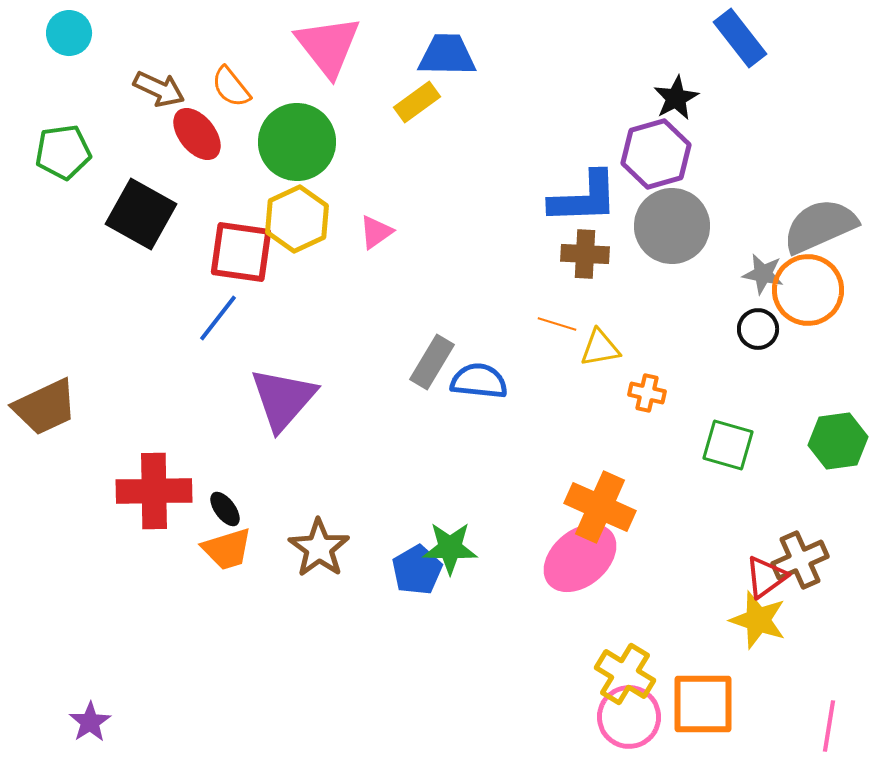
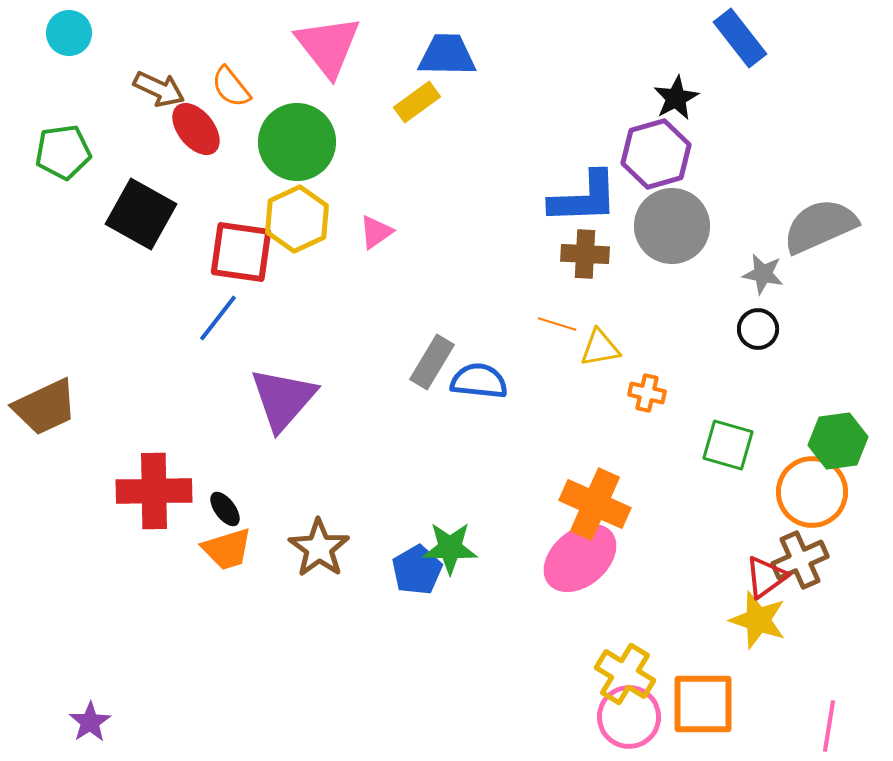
red ellipse at (197, 134): moved 1 px left, 5 px up
orange circle at (808, 290): moved 4 px right, 202 px down
orange cross at (600, 507): moved 5 px left, 3 px up
